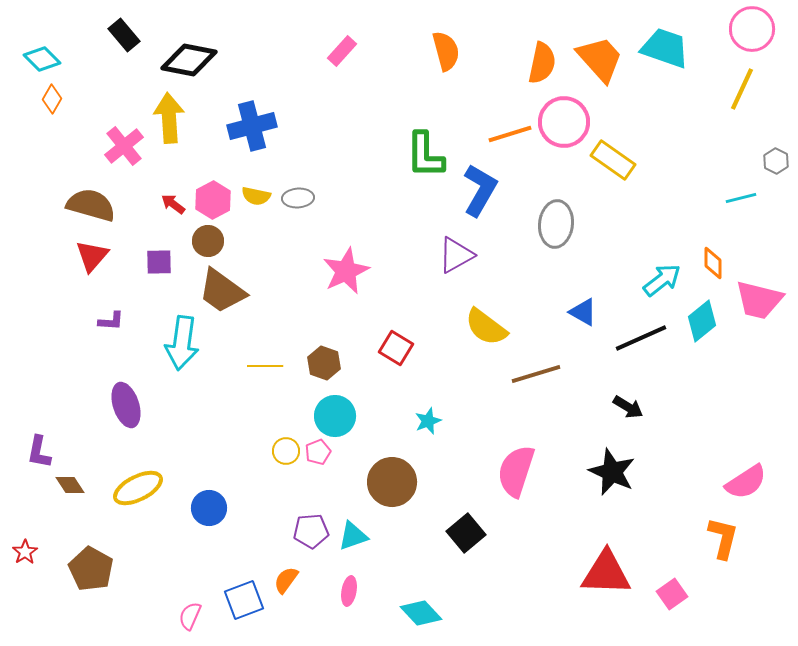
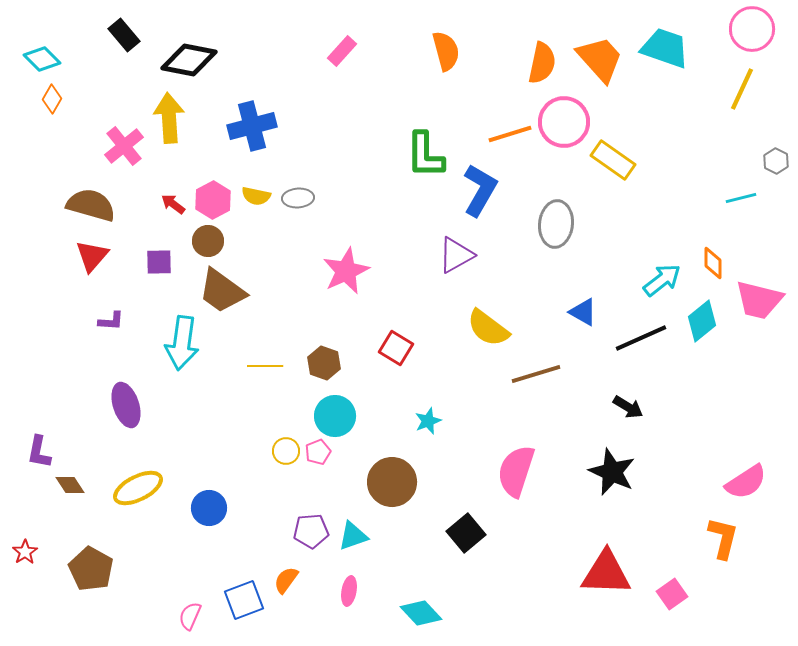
yellow semicircle at (486, 327): moved 2 px right, 1 px down
